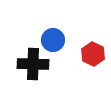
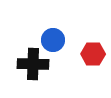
red hexagon: rotated 25 degrees counterclockwise
